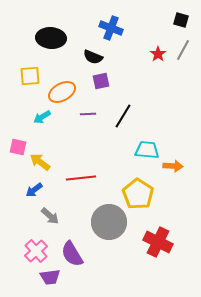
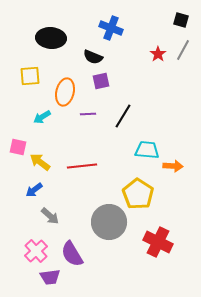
orange ellipse: moved 3 px right; rotated 48 degrees counterclockwise
red line: moved 1 px right, 12 px up
